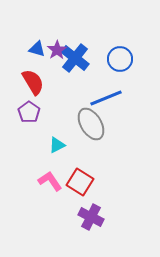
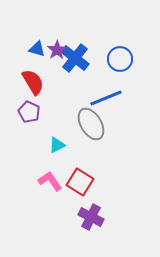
purple pentagon: rotated 10 degrees counterclockwise
